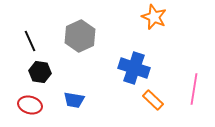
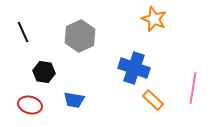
orange star: moved 2 px down
black line: moved 7 px left, 9 px up
black hexagon: moved 4 px right
pink line: moved 1 px left, 1 px up
